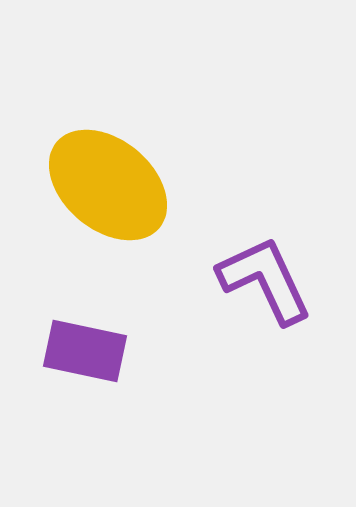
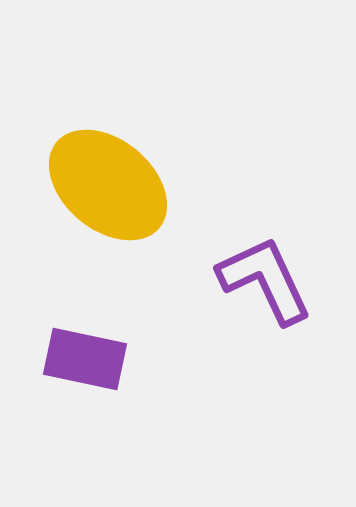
purple rectangle: moved 8 px down
